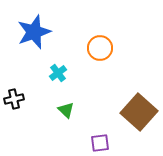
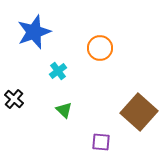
cyan cross: moved 2 px up
black cross: rotated 36 degrees counterclockwise
green triangle: moved 2 px left
purple square: moved 1 px right, 1 px up; rotated 12 degrees clockwise
